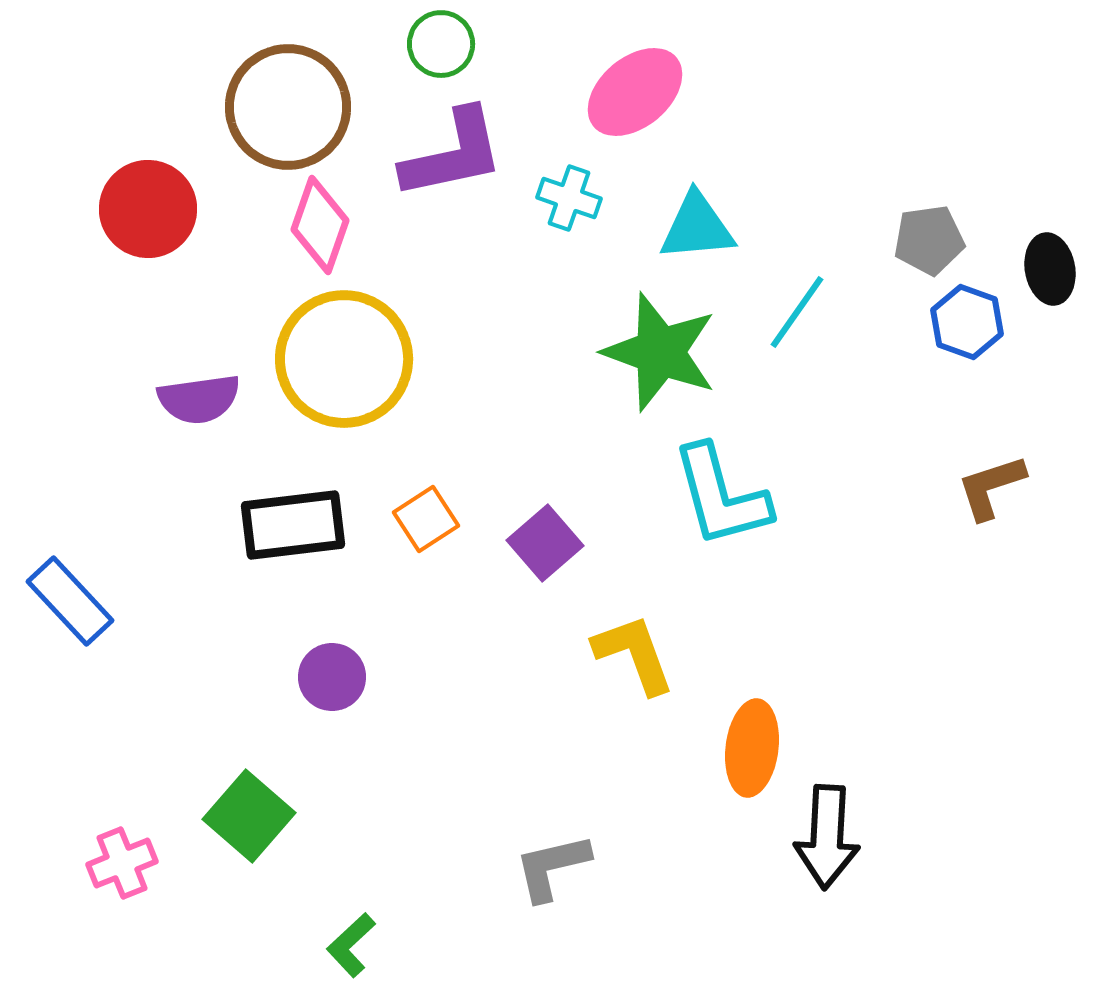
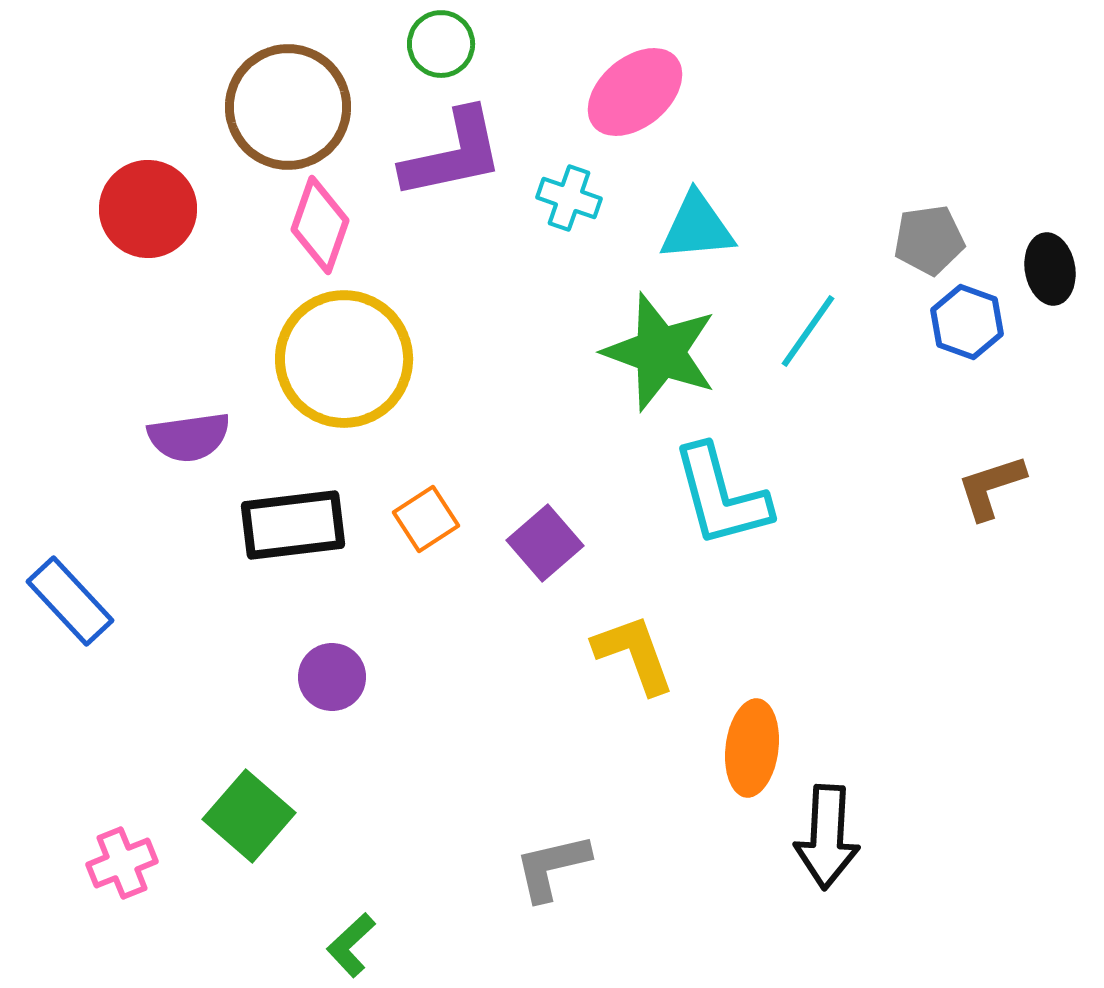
cyan line: moved 11 px right, 19 px down
purple semicircle: moved 10 px left, 38 px down
